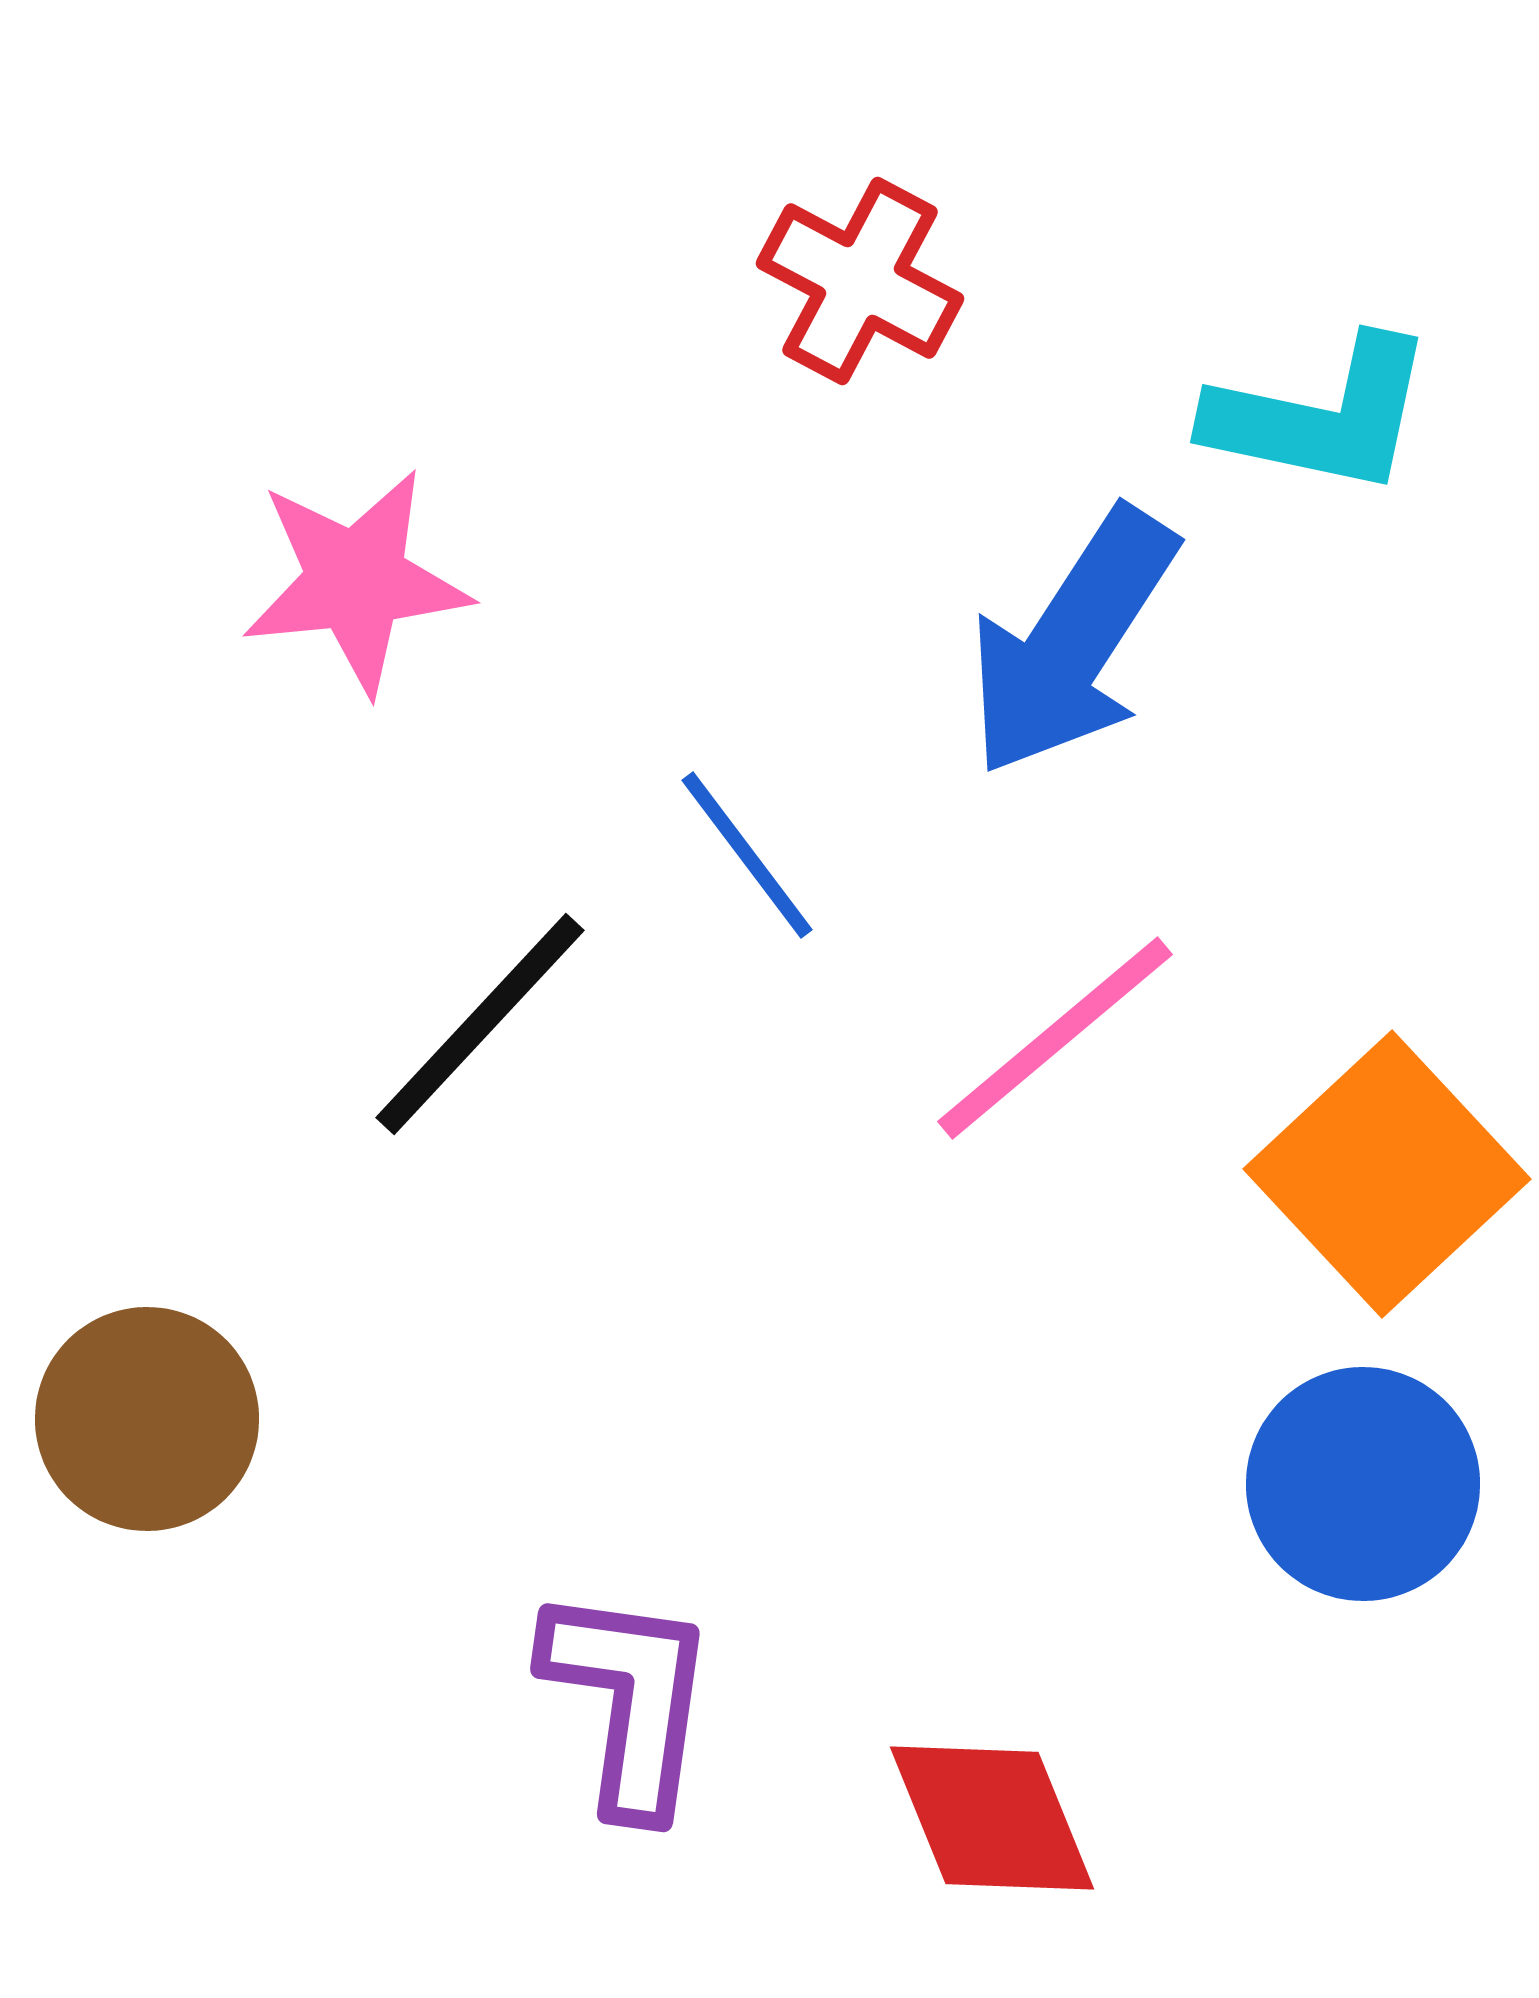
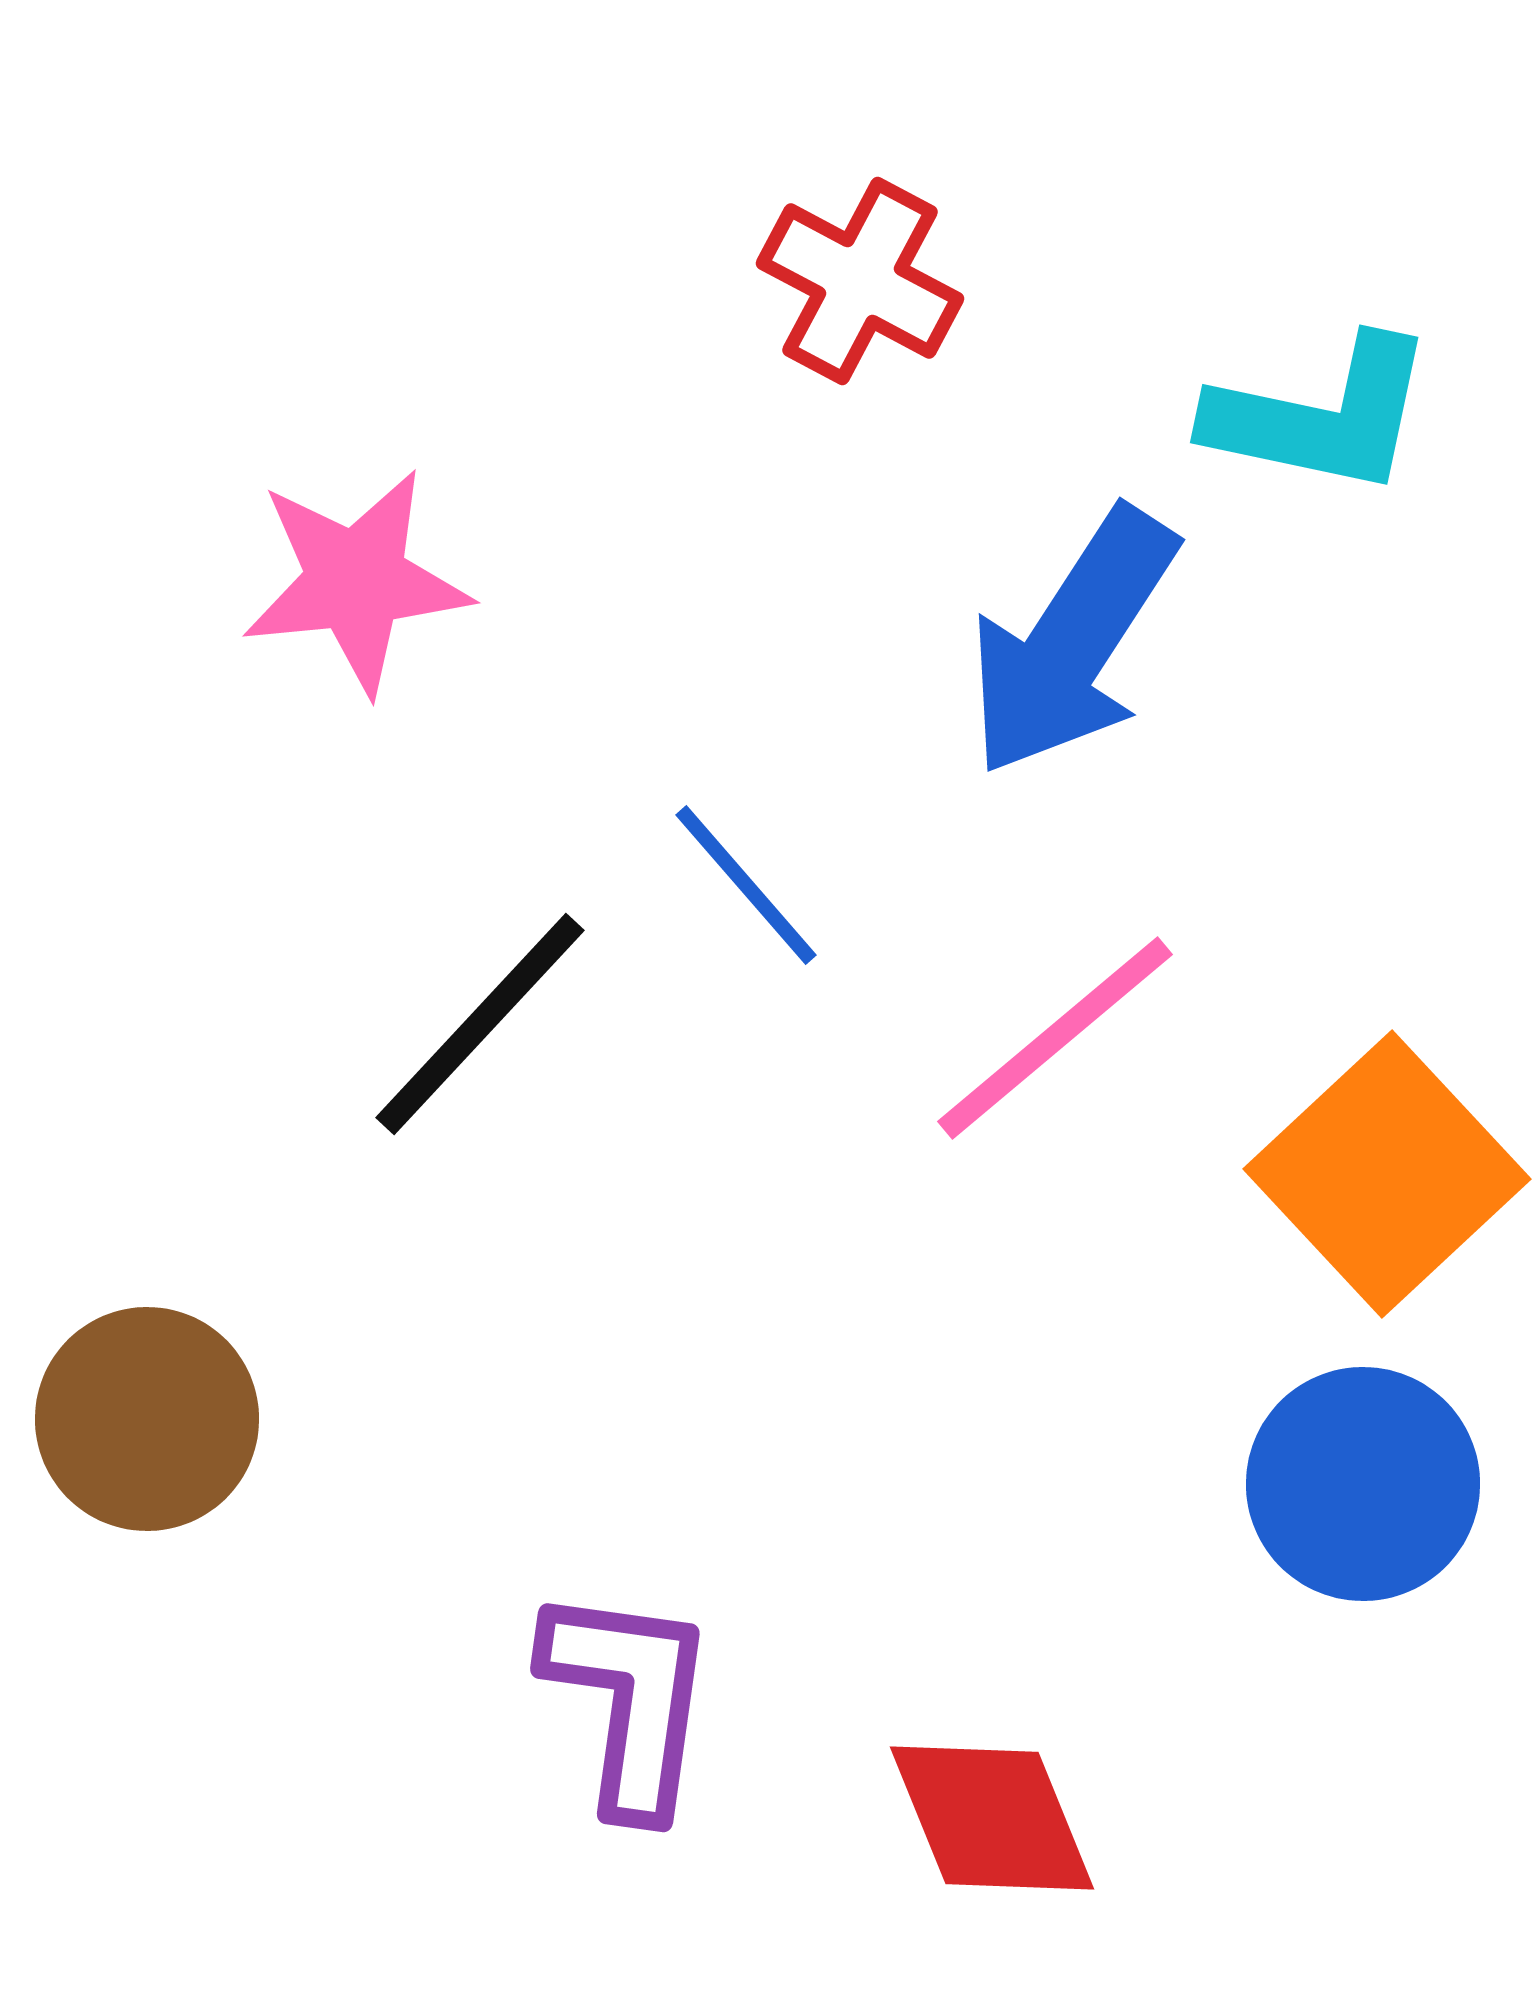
blue line: moved 1 px left, 30 px down; rotated 4 degrees counterclockwise
